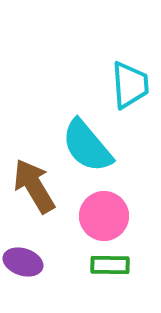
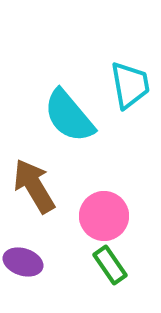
cyan trapezoid: rotated 6 degrees counterclockwise
cyan semicircle: moved 18 px left, 30 px up
green rectangle: rotated 54 degrees clockwise
